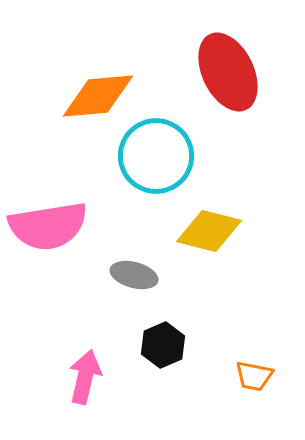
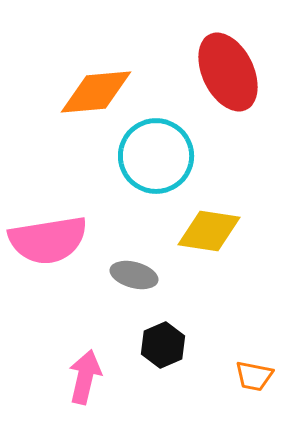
orange diamond: moved 2 px left, 4 px up
pink semicircle: moved 14 px down
yellow diamond: rotated 6 degrees counterclockwise
